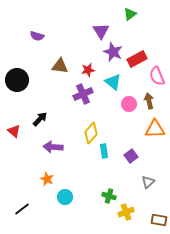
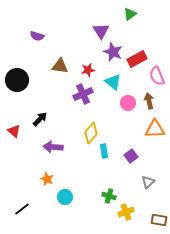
pink circle: moved 1 px left, 1 px up
